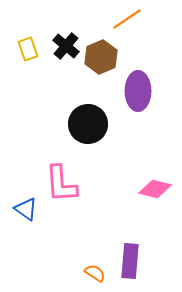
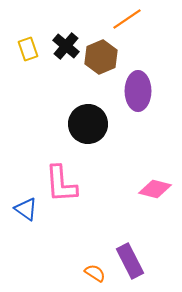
purple rectangle: rotated 32 degrees counterclockwise
